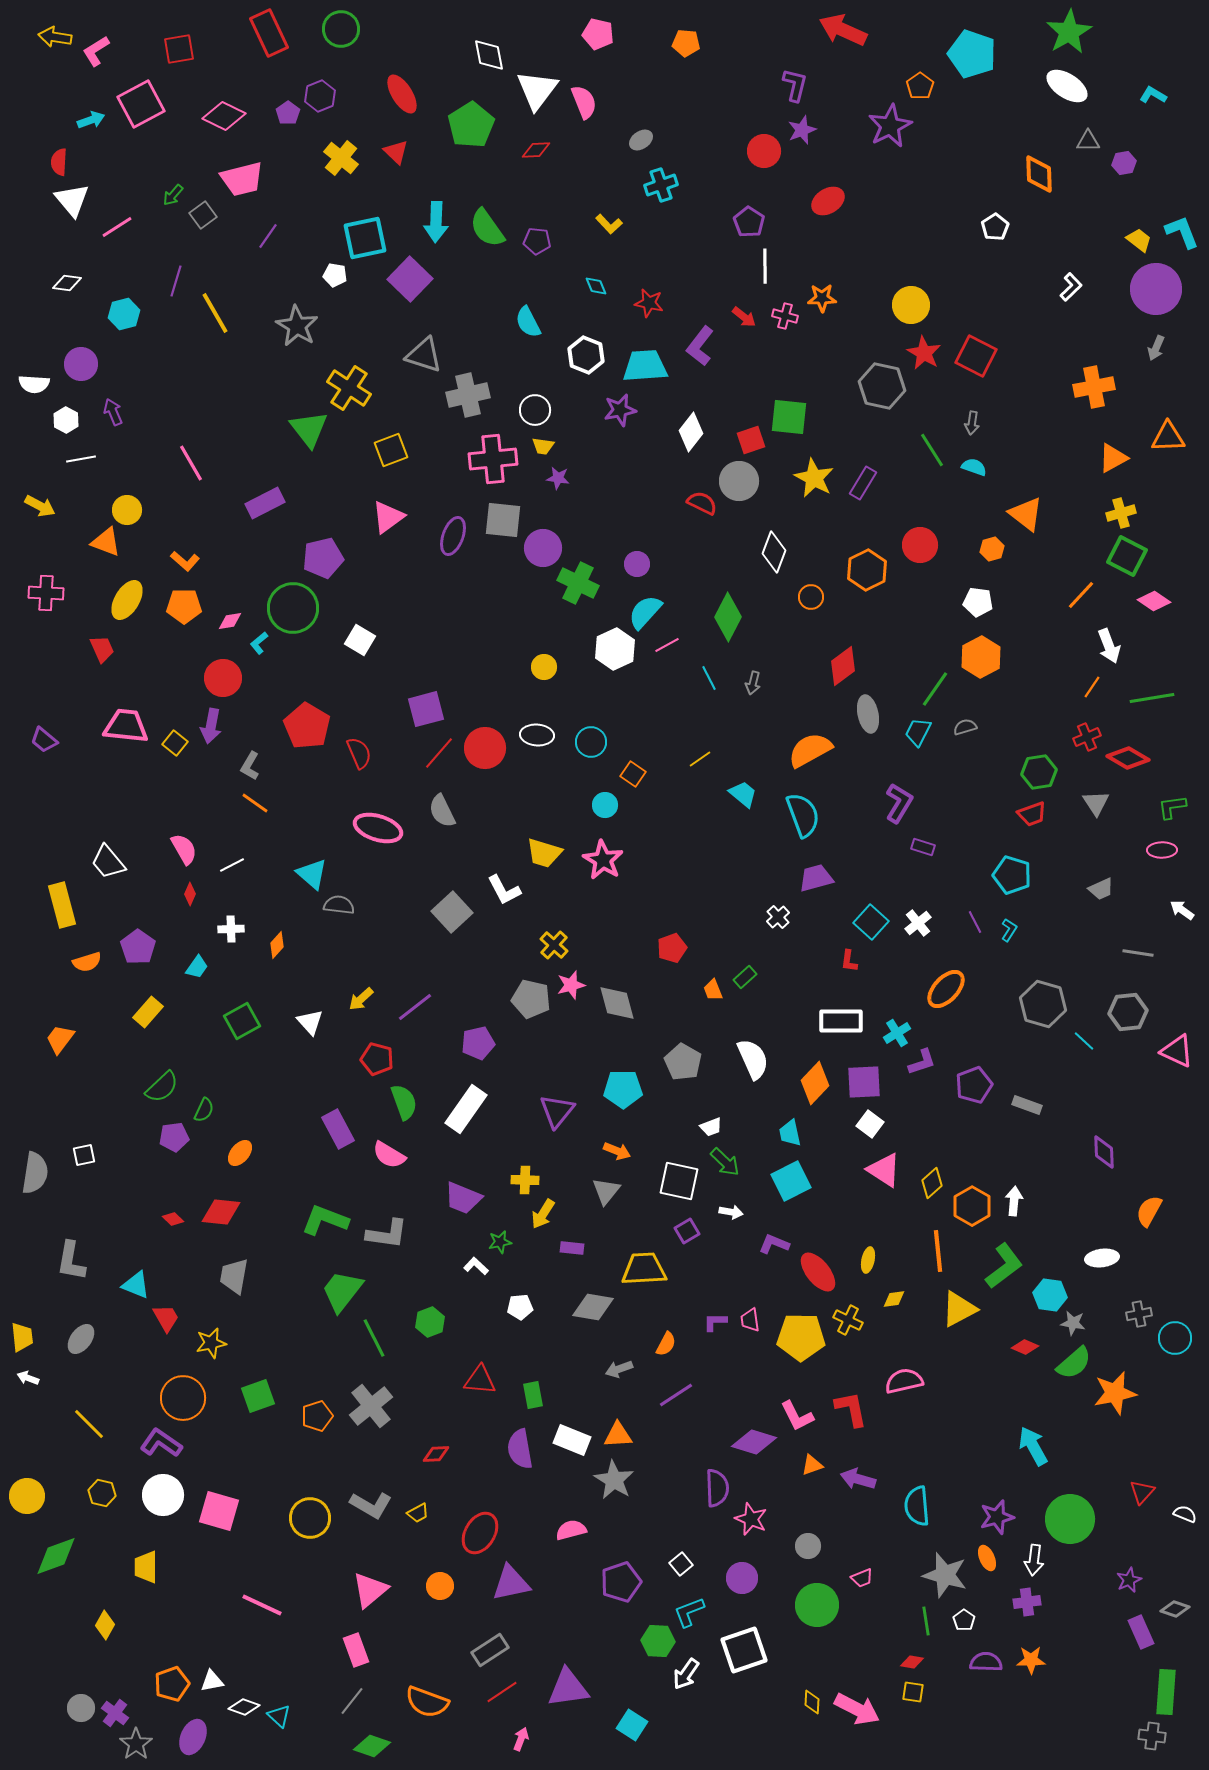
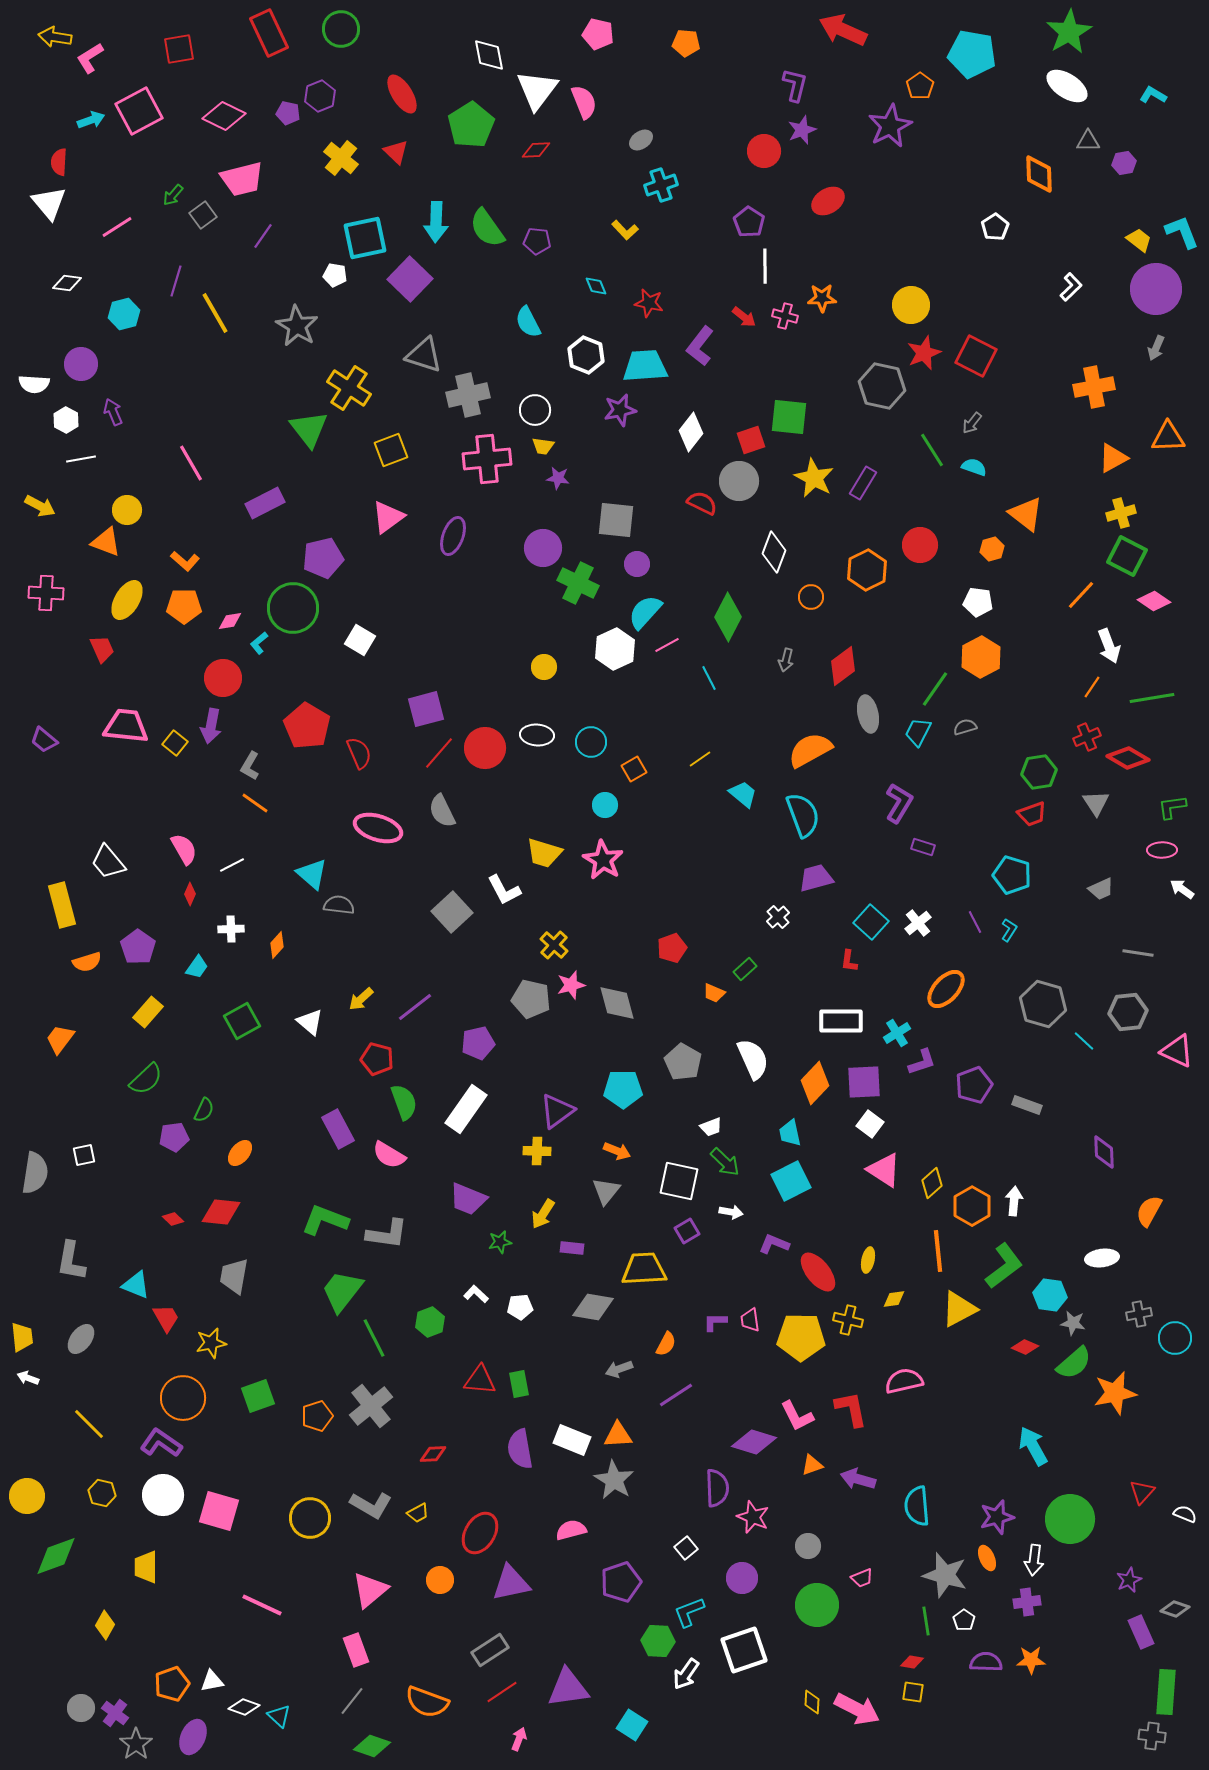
pink L-shape at (96, 51): moved 6 px left, 7 px down
cyan pentagon at (972, 54): rotated 9 degrees counterclockwise
pink square at (141, 104): moved 2 px left, 7 px down
purple pentagon at (288, 113): rotated 25 degrees counterclockwise
white triangle at (72, 200): moved 23 px left, 3 px down
yellow L-shape at (609, 224): moved 16 px right, 6 px down
purple line at (268, 236): moved 5 px left
red star at (924, 353): rotated 20 degrees clockwise
gray arrow at (972, 423): rotated 30 degrees clockwise
pink cross at (493, 459): moved 6 px left
gray square at (503, 520): moved 113 px right
gray arrow at (753, 683): moved 33 px right, 23 px up
orange square at (633, 774): moved 1 px right, 5 px up; rotated 25 degrees clockwise
white arrow at (1182, 910): moved 21 px up
green rectangle at (745, 977): moved 8 px up
orange trapezoid at (713, 990): moved 1 px right, 3 px down; rotated 45 degrees counterclockwise
white triangle at (310, 1022): rotated 8 degrees counterclockwise
green semicircle at (162, 1087): moved 16 px left, 8 px up
purple triangle at (557, 1111): rotated 15 degrees clockwise
yellow cross at (525, 1180): moved 12 px right, 29 px up
purple trapezoid at (463, 1198): moved 5 px right, 1 px down
white L-shape at (476, 1266): moved 28 px down
yellow cross at (848, 1320): rotated 12 degrees counterclockwise
green rectangle at (533, 1395): moved 14 px left, 11 px up
red diamond at (436, 1454): moved 3 px left
pink star at (751, 1519): moved 2 px right, 2 px up
white square at (681, 1564): moved 5 px right, 16 px up
orange circle at (440, 1586): moved 6 px up
pink arrow at (521, 1739): moved 2 px left
